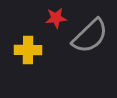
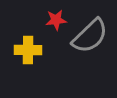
red star: moved 2 px down
